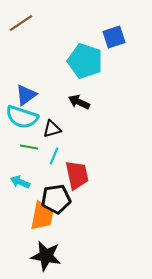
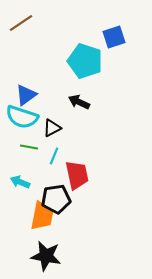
black triangle: moved 1 px up; rotated 12 degrees counterclockwise
